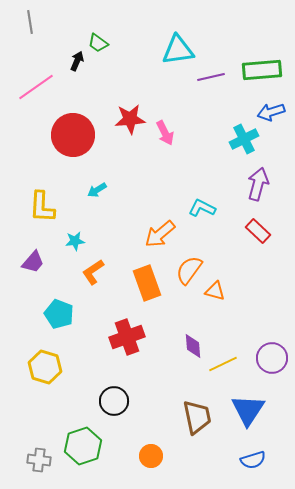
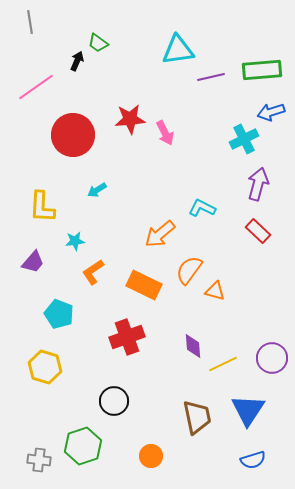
orange rectangle: moved 3 px left, 2 px down; rotated 44 degrees counterclockwise
